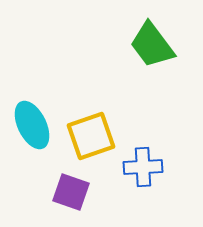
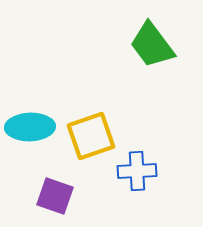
cyan ellipse: moved 2 px left, 2 px down; rotated 66 degrees counterclockwise
blue cross: moved 6 px left, 4 px down
purple square: moved 16 px left, 4 px down
